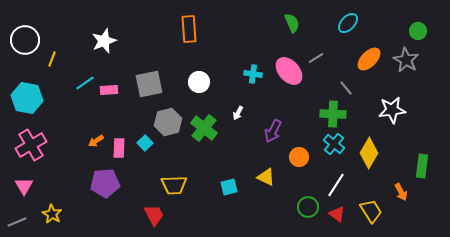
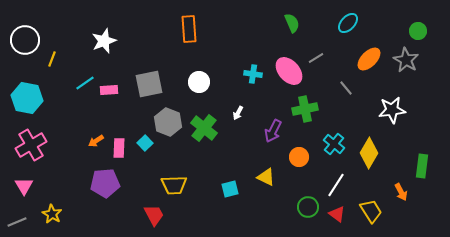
green cross at (333, 114): moved 28 px left, 5 px up; rotated 15 degrees counterclockwise
gray hexagon at (168, 122): rotated 24 degrees counterclockwise
cyan square at (229, 187): moved 1 px right, 2 px down
